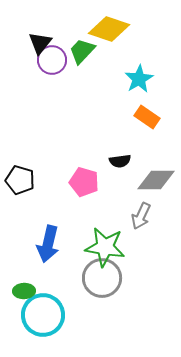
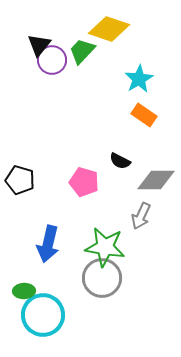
black triangle: moved 1 px left, 2 px down
orange rectangle: moved 3 px left, 2 px up
black semicircle: rotated 35 degrees clockwise
